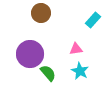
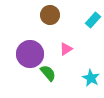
brown circle: moved 9 px right, 2 px down
pink triangle: moved 10 px left; rotated 24 degrees counterclockwise
cyan star: moved 11 px right, 7 px down
